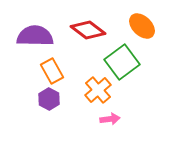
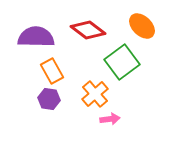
purple semicircle: moved 1 px right, 1 px down
orange cross: moved 3 px left, 4 px down
purple hexagon: rotated 20 degrees counterclockwise
